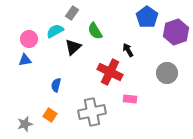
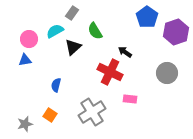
black arrow: moved 3 px left, 2 px down; rotated 24 degrees counterclockwise
gray cross: rotated 20 degrees counterclockwise
